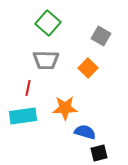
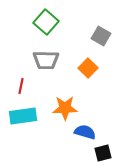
green square: moved 2 px left, 1 px up
red line: moved 7 px left, 2 px up
black square: moved 4 px right
